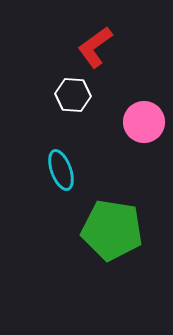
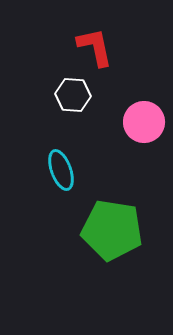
red L-shape: rotated 114 degrees clockwise
